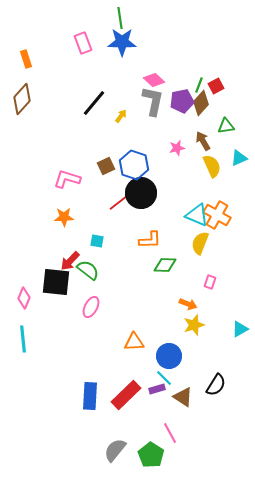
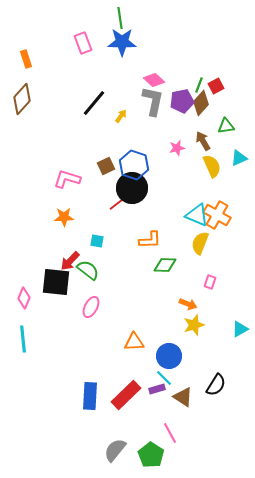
black circle at (141, 193): moved 9 px left, 5 px up
